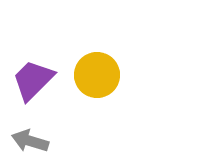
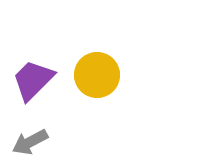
gray arrow: moved 1 px down; rotated 45 degrees counterclockwise
